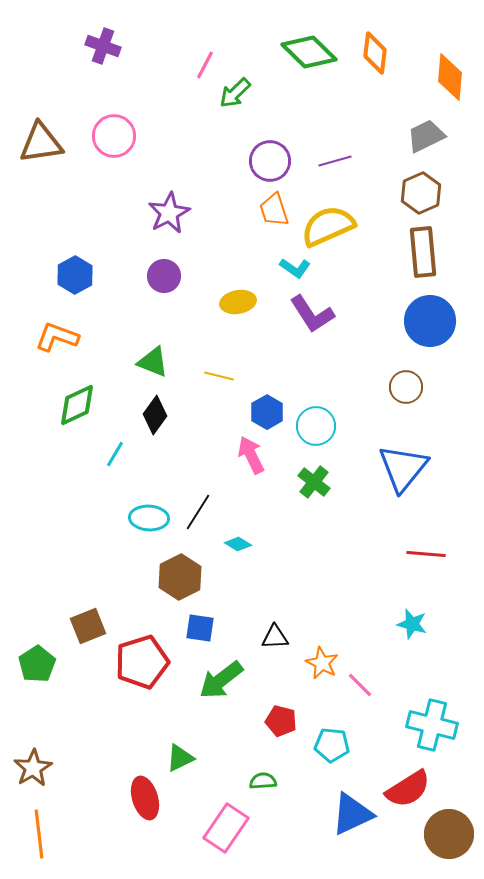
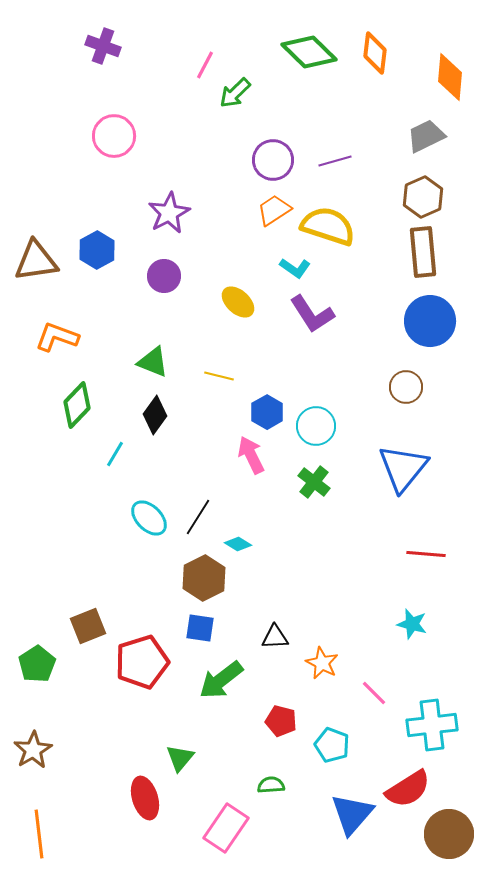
brown triangle at (41, 143): moved 5 px left, 118 px down
purple circle at (270, 161): moved 3 px right, 1 px up
brown hexagon at (421, 193): moved 2 px right, 4 px down
orange trapezoid at (274, 210): rotated 75 degrees clockwise
yellow semicircle at (328, 226): rotated 42 degrees clockwise
blue hexagon at (75, 275): moved 22 px right, 25 px up
yellow ellipse at (238, 302): rotated 52 degrees clockwise
green diamond at (77, 405): rotated 21 degrees counterclockwise
black line at (198, 512): moved 5 px down
cyan ellipse at (149, 518): rotated 42 degrees clockwise
brown hexagon at (180, 577): moved 24 px right, 1 px down
pink line at (360, 685): moved 14 px right, 8 px down
cyan cross at (432, 725): rotated 21 degrees counterclockwise
cyan pentagon at (332, 745): rotated 16 degrees clockwise
green triangle at (180, 758): rotated 24 degrees counterclockwise
brown star at (33, 768): moved 18 px up
green semicircle at (263, 781): moved 8 px right, 4 px down
blue triangle at (352, 814): rotated 24 degrees counterclockwise
